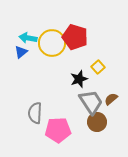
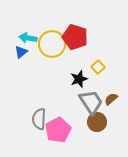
yellow circle: moved 1 px down
gray semicircle: moved 4 px right, 6 px down
pink pentagon: rotated 25 degrees counterclockwise
